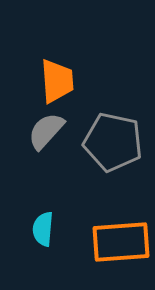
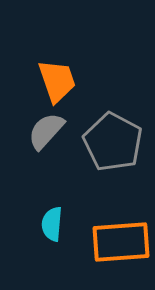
orange trapezoid: rotated 15 degrees counterclockwise
gray pentagon: rotated 16 degrees clockwise
cyan semicircle: moved 9 px right, 5 px up
